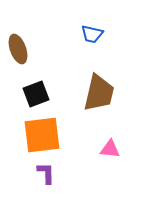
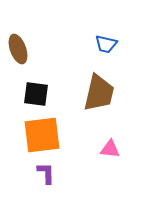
blue trapezoid: moved 14 px right, 10 px down
black square: rotated 28 degrees clockwise
